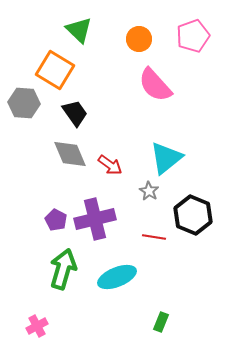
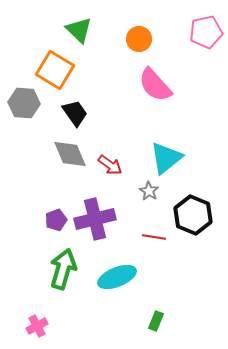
pink pentagon: moved 13 px right, 4 px up; rotated 8 degrees clockwise
purple pentagon: rotated 25 degrees clockwise
green rectangle: moved 5 px left, 1 px up
